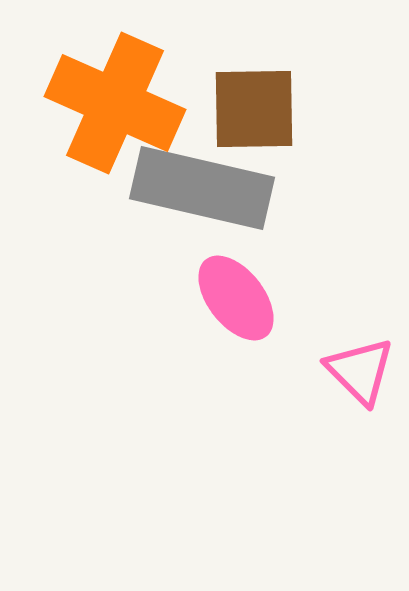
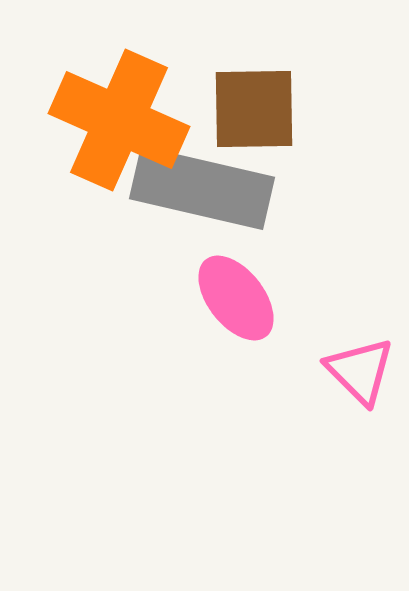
orange cross: moved 4 px right, 17 px down
